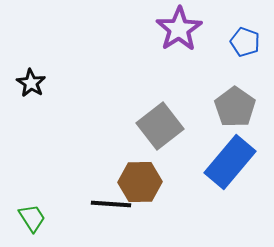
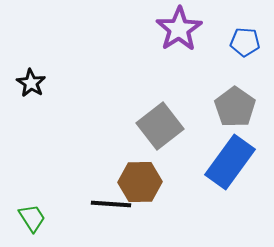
blue pentagon: rotated 16 degrees counterclockwise
blue rectangle: rotated 4 degrees counterclockwise
